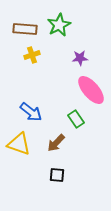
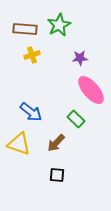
green rectangle: rotated 12 degrees counterclockwise
